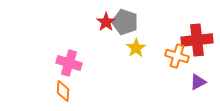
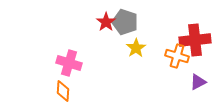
red cross: moved 2 px left
